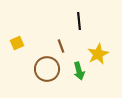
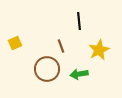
yellow square: moved 2 px left
yellow star: moved 1 px right, 4 px up
green arrow: moved 3 px down; rotated 96 degrees clockwise
